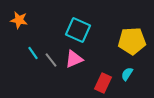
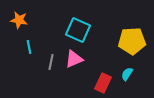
cyan line: moved 4 px left, 6 px up; rotated 24 degrees clockwise
gray line: moved 2 px down; rotated 49 degrees clockwise
